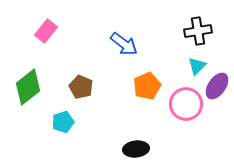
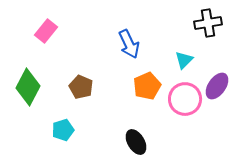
black cross: moved 10 px right, 8 px up
blue arrow: moved 5 px right; rotated 28 degrees clockwise
cyan triangle: moved 13 px left, 6 px up
green diamond: rotated 24 degrees counterclockwise
pink circle: moved 1 px left, 5 px up
cyan pentagon: moved 8 px down
black ellipse: moved 7 px up; rotated 65 degrees clockwise
